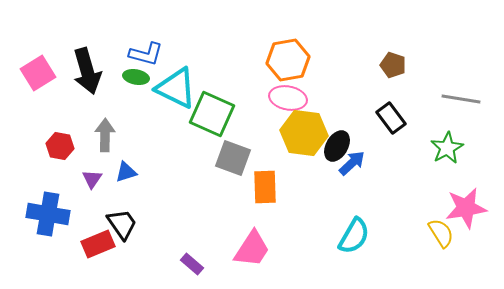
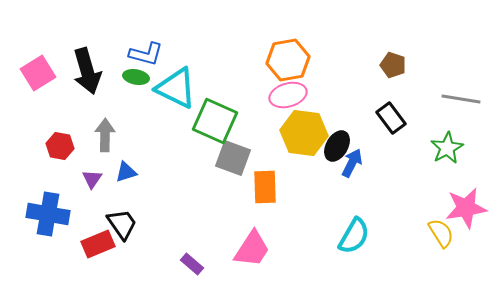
pink ellipse: moved 3 px up; rotated 27 degrees counterclockwise
green square: moved 3 px right, 7 px down
blue arrow: rotated 20 degrees counterclockwise
